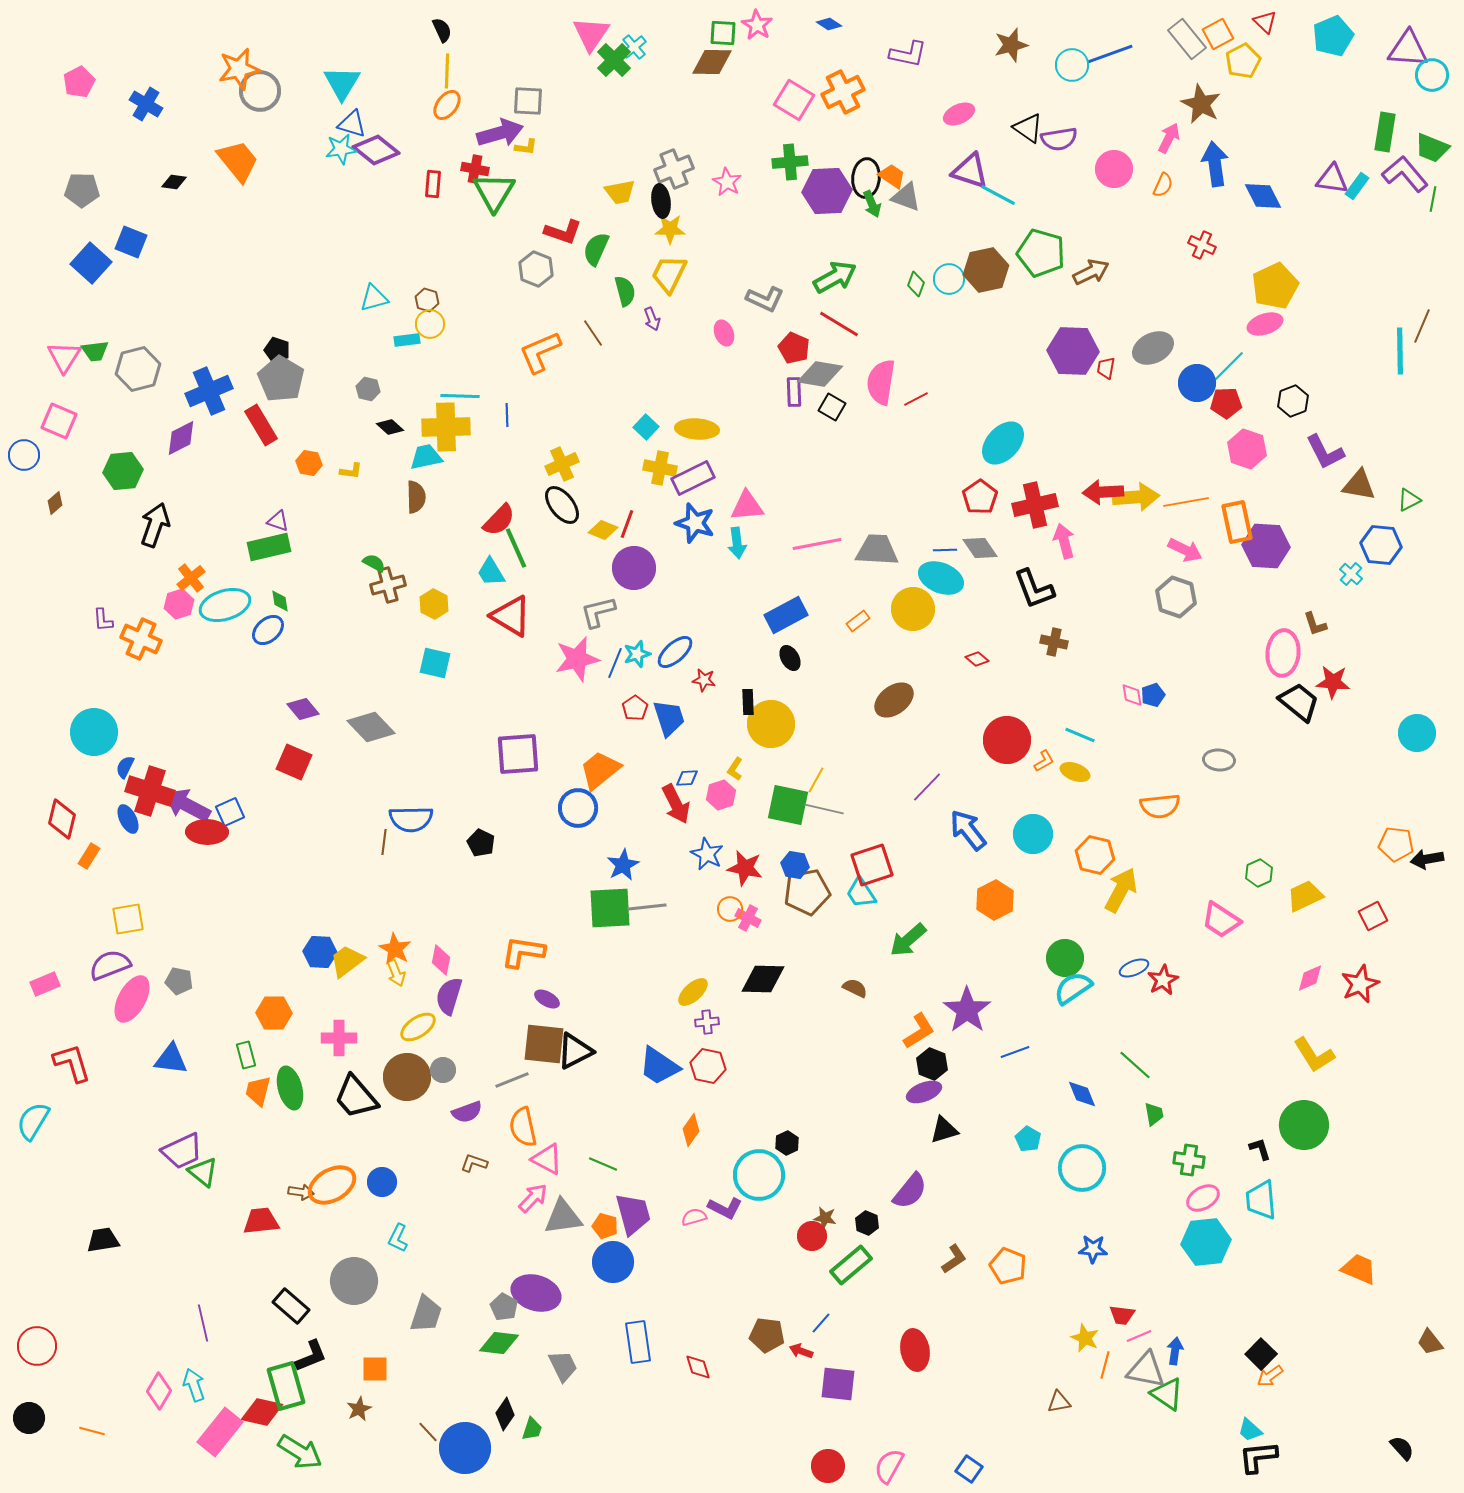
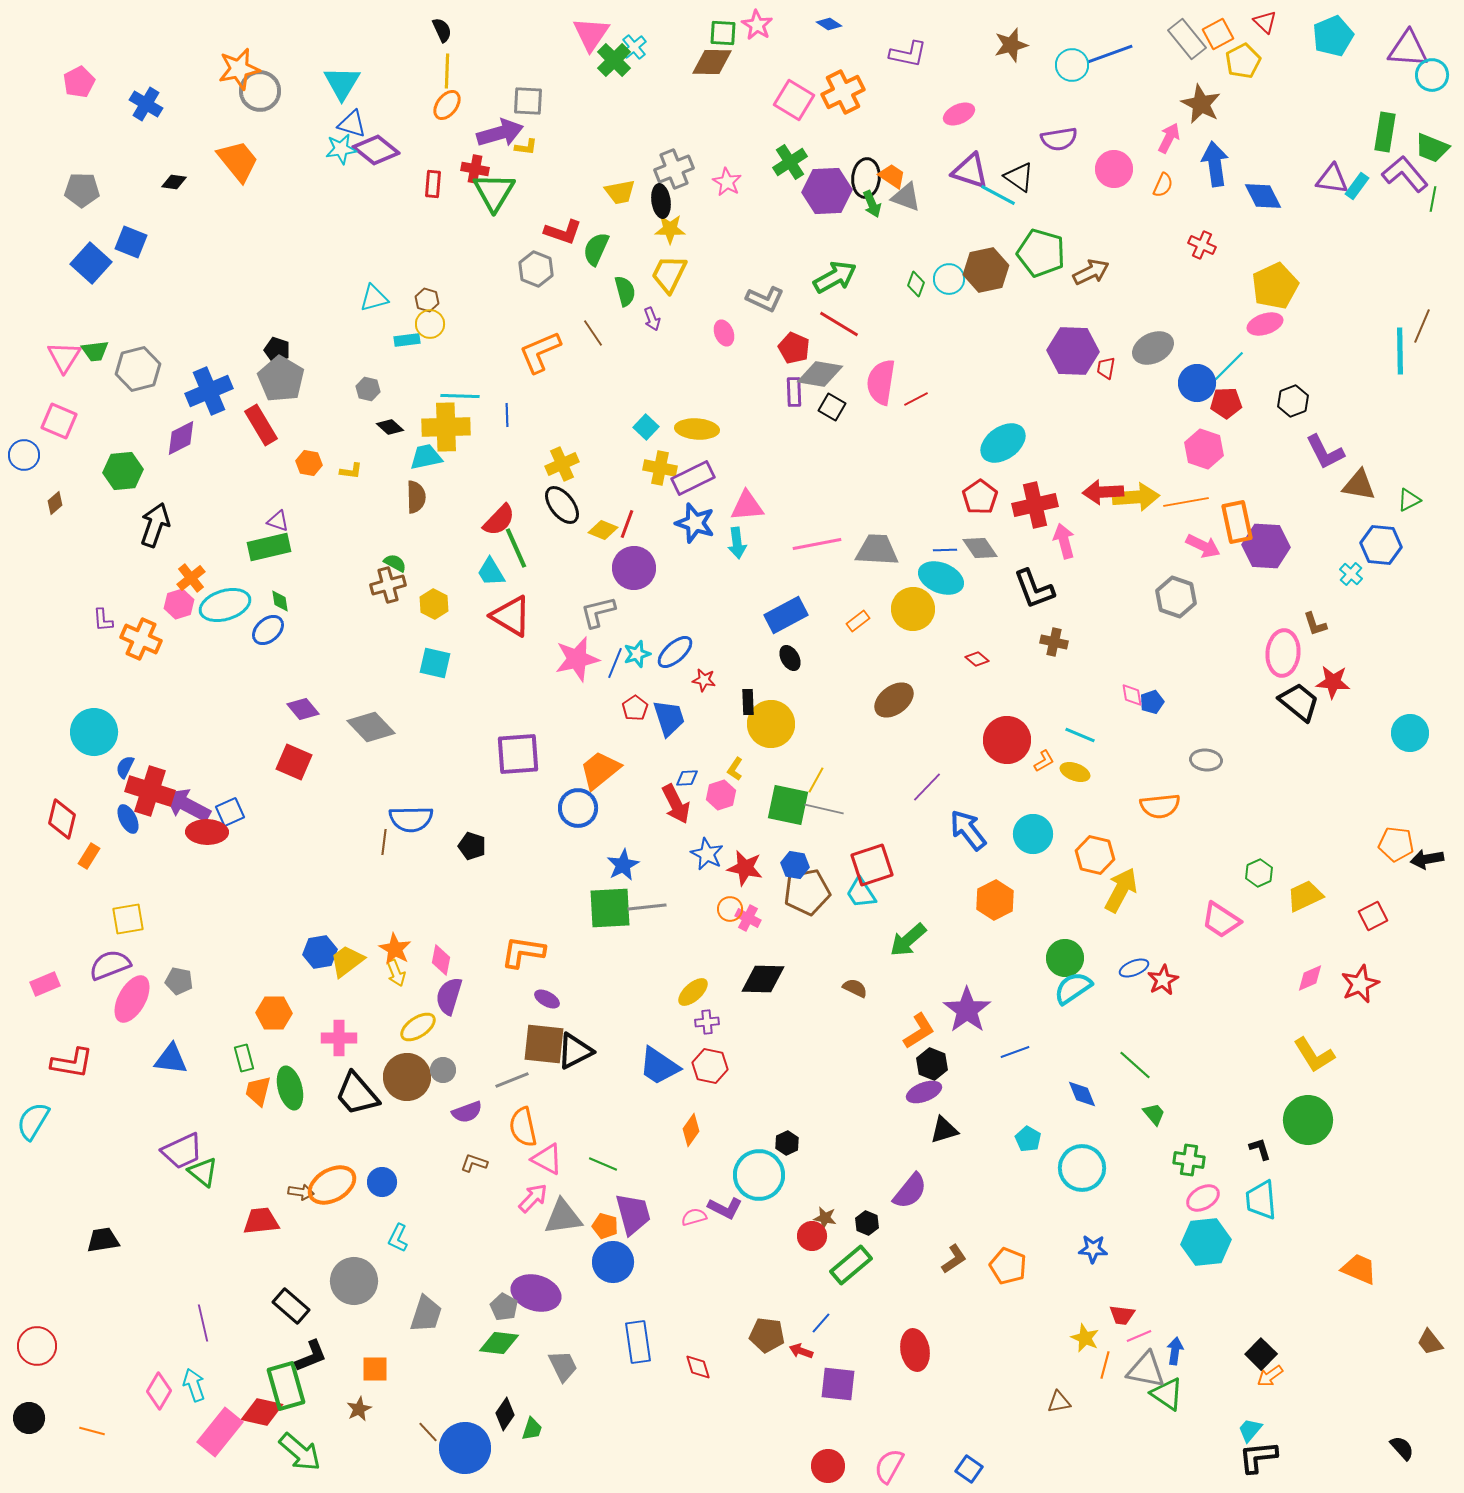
black triangle at (1028, 128): moved 9 px left, 49 px down
green cross at (790, 162): rotated 28 degrees counterclockwise
cyan ellipse at (1003, 443): rotated 12 degrees clockwise
pink hexagon at (1247, 449): moved 43 px left
pink arrow at (1185, 550): moved 18 px right, 4 px up
green semicircle at (374, 563): moved 21 px right
blue pentagon at (1153, 695): moved 1 px left, 7 px down
cyan circle at (1417, 733): moved 7 px left
gray ellipse at (1219, 760): moved 13 px left
black pentagon at (481, 843): moved 9 px left, 3 px down; rotated 8 degrees counterclockwise
blue hexagon at (320, 952): rotated 12 degrees counterclockwise
green rectangle at (246, 1055): moved 2 px left, 3 px down
red L-shape at (72, 1063): rotated 117 degrees clockwise
red hexagon at (708, 1066): moved 2 px right
black trapezoid at (356, 1097): moved 1 px right, 3 px up
green trapezoid at (1154, 1114): rotated 30 degrees counterclockwise
green circle at (1304, 1125): moved 4 px right, 5 px up
cyan trapezoid at (1250, 1430): rotated 88 degrees clockwise
green arrow at (300, 1452): rotated 9 degrees clockwise
